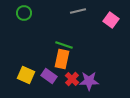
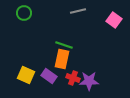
pink square: moved 3 px right
red cross: moved 1 px right, 1 px up; rotated 24 degrees counterclockwise
